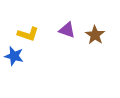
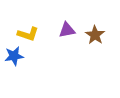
purple triangle: rotated 30 degrees counterclockwise
blue star: rotated 24 degrees counterclockwise
